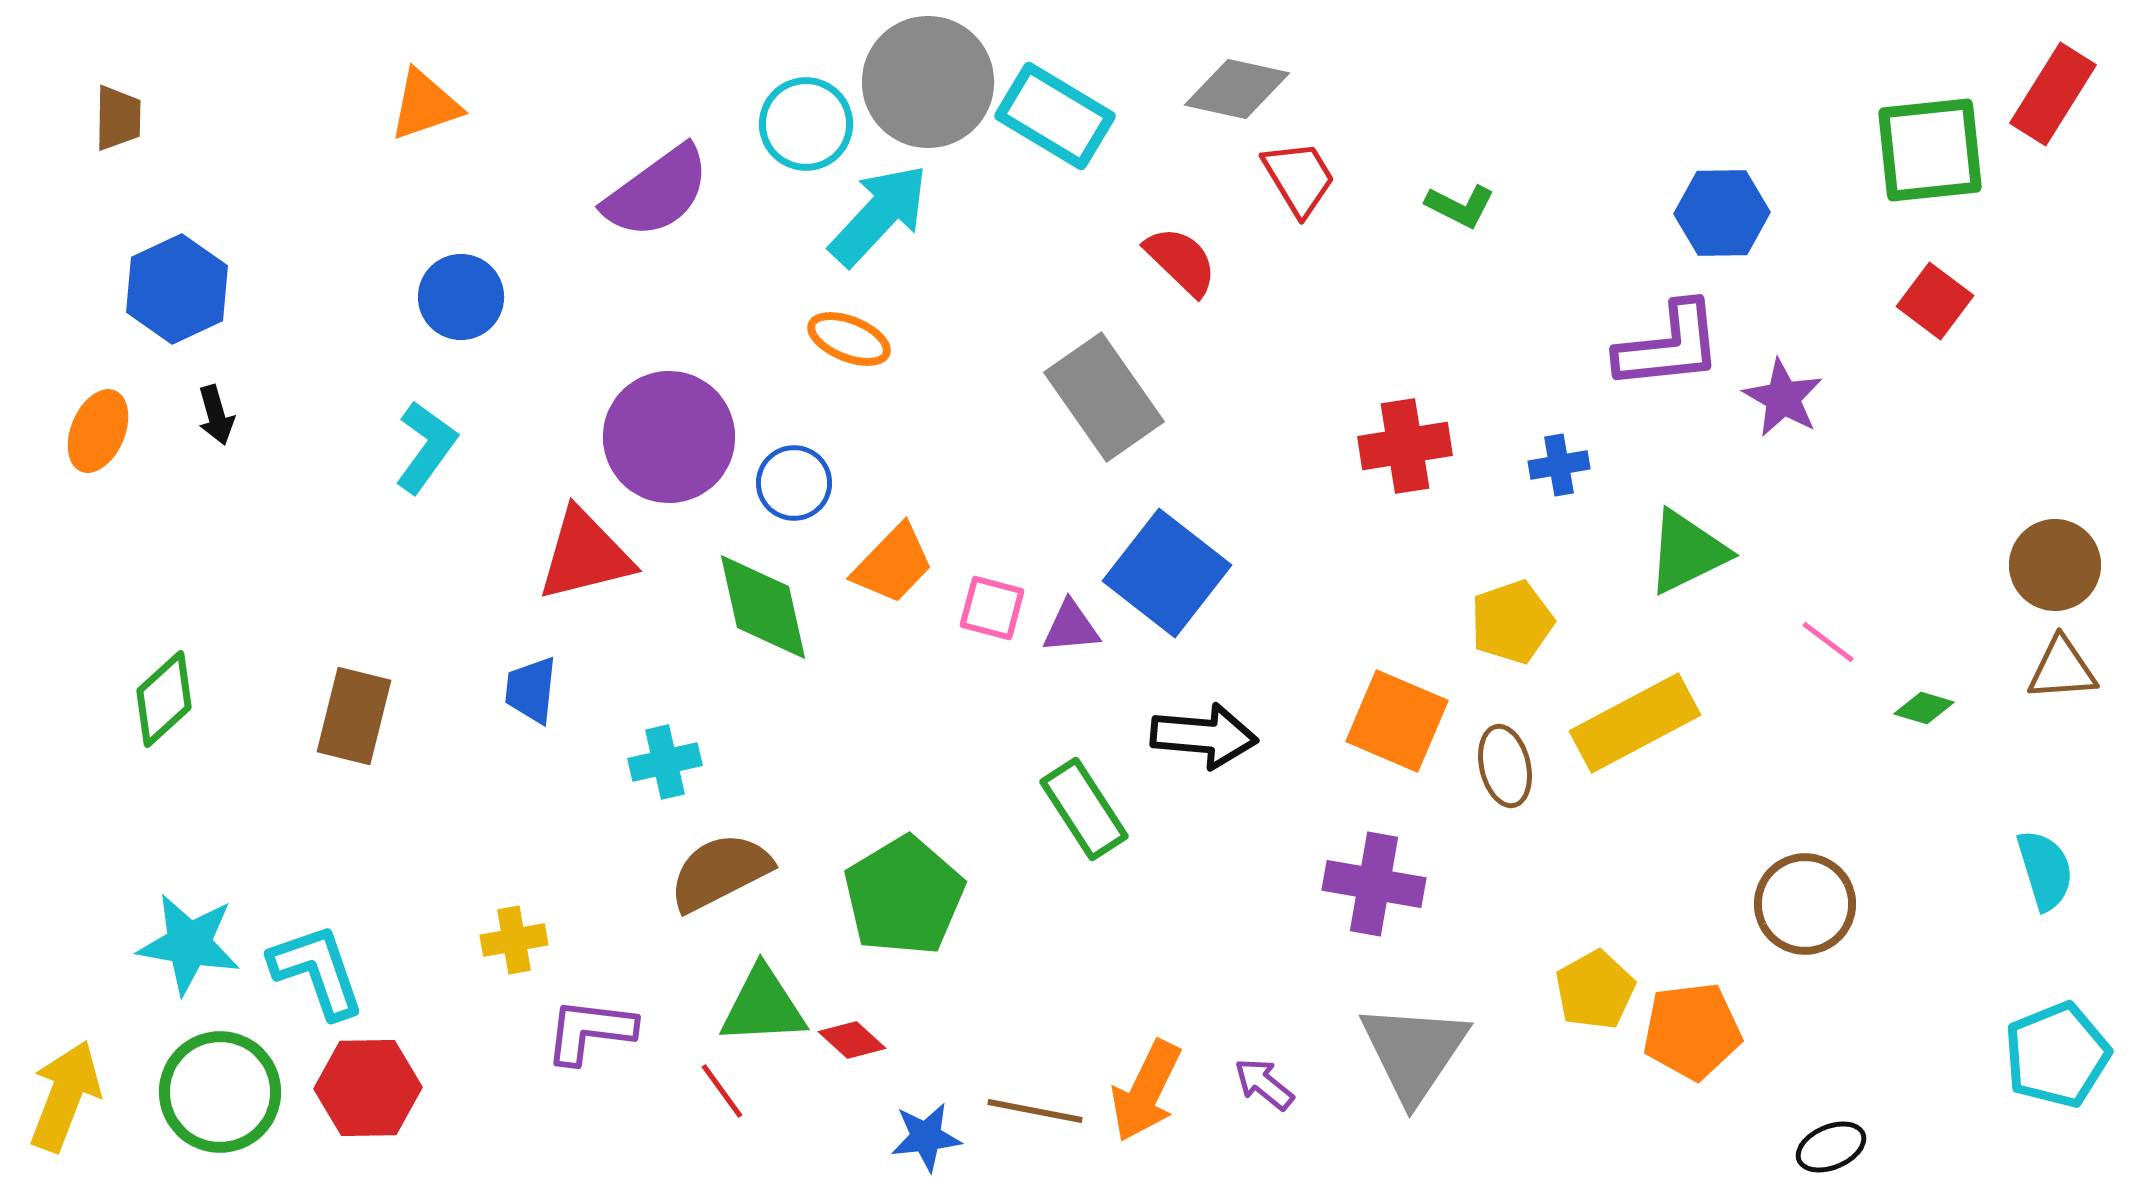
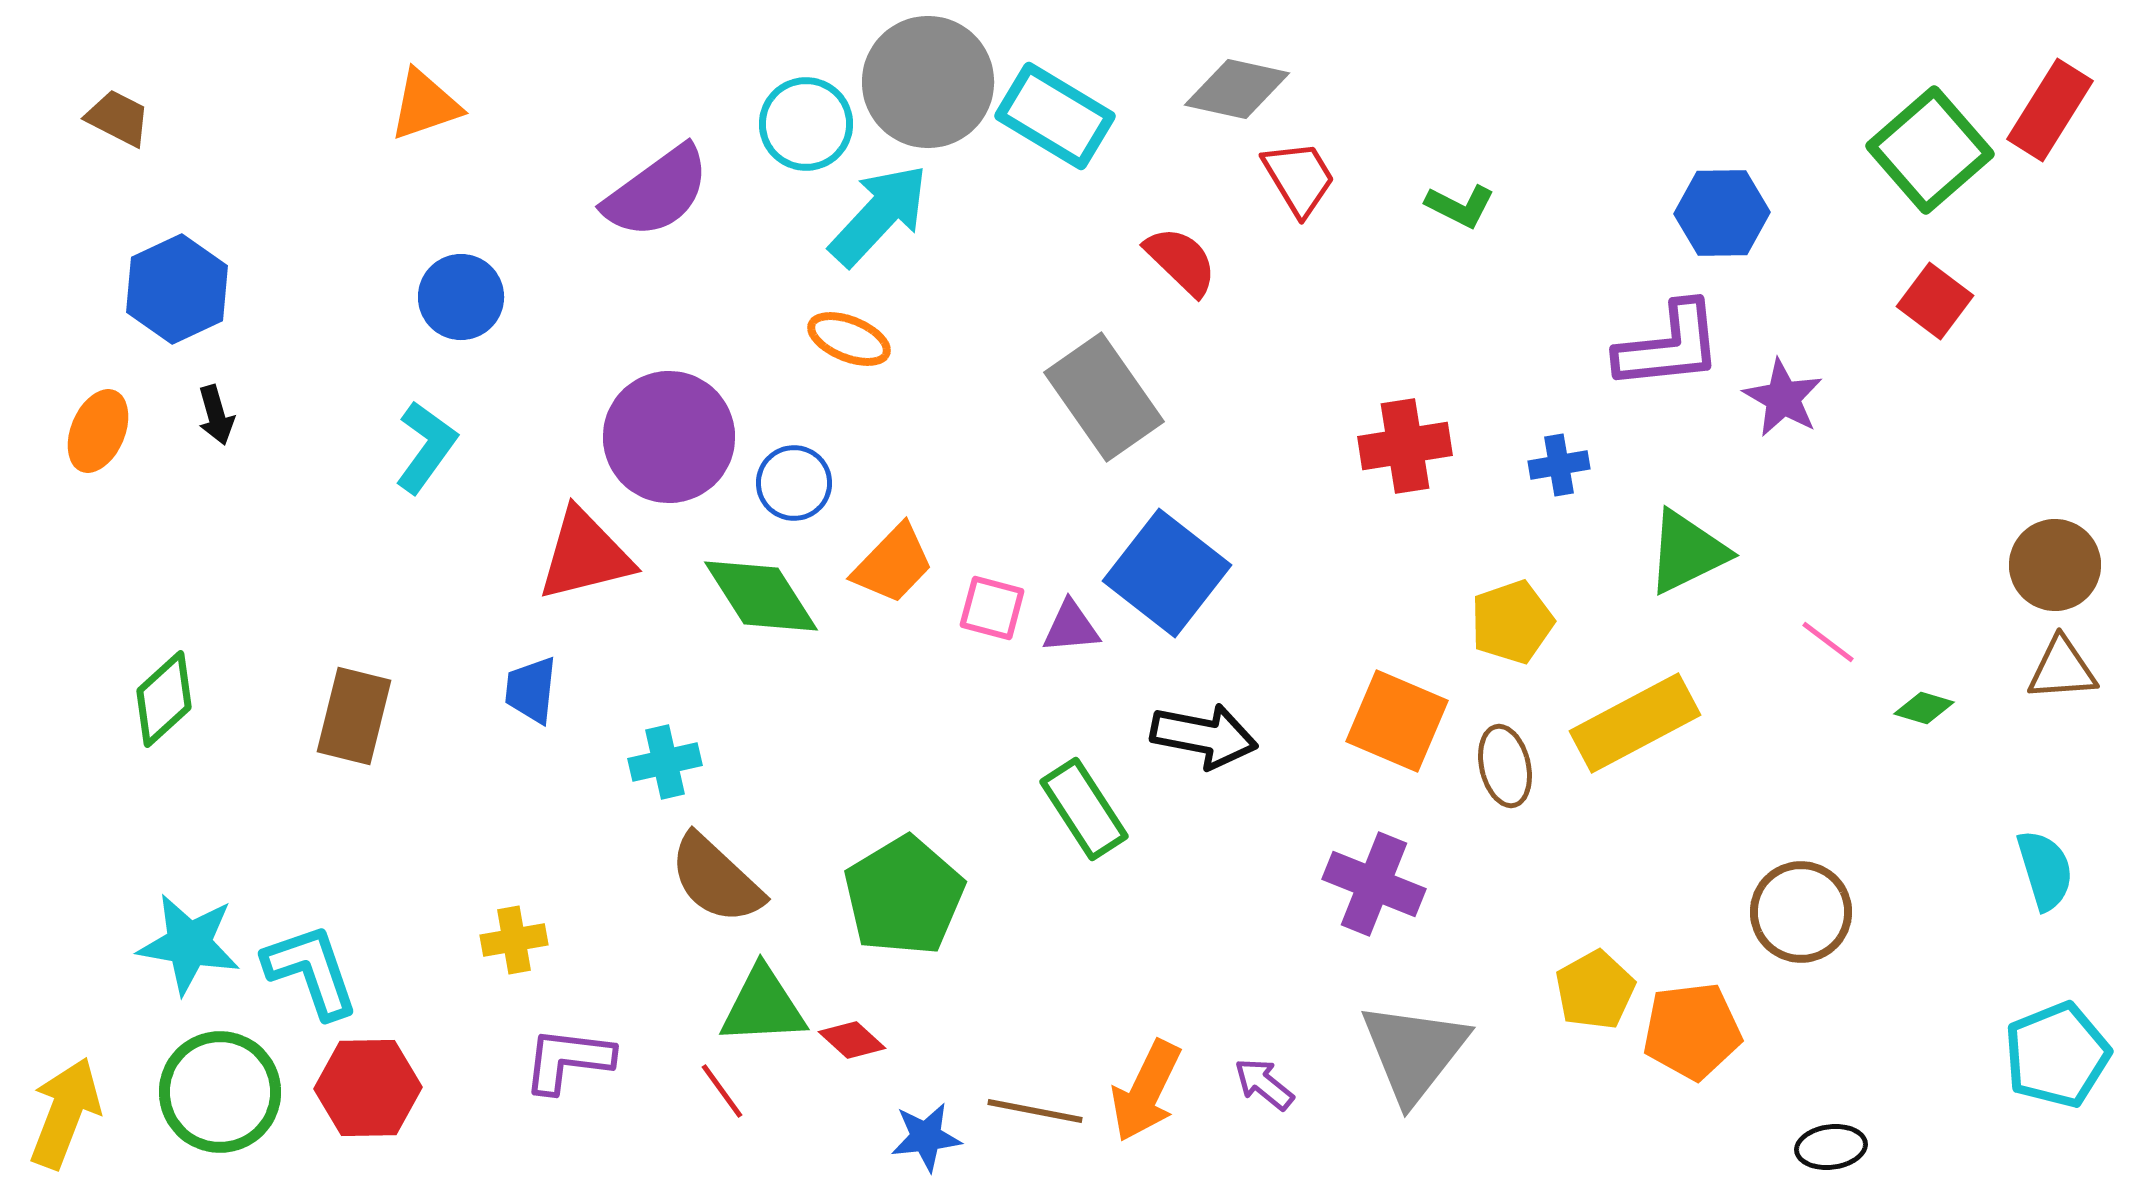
red rectangle at (2053, 94): moved 3 px left, 16 px down
brown trapezoid at (118, 118): rotated 64 degrees counterclockwise
green square at (1930, 150): rotated 35 degrees counterclockwise
green diamond at (763, 607): moved 2 px left, 11 px up; rotated 20 degrees counterclockwise
black arrow at (1204, 736): rotated 6 degrees clockwise
brown semicircle at (720, 872): moved 4 px left, 7 px down; rotated 110 degrees counterclockwise
purple cross at (1374, 884): rotated 12 degrees clockwise
brown circle at (1805, 904): moved 4 px left, 8 px down
cyan L-shape at (317, 971): moved 6 px left
purple L-shape at (590, 1031): moved 22 px left, 29 px down
gray triangle at (1414, 1052): rotated 4 degrees clockwise
yellow arrow at (65, 1096): moved 17 px down
black ellipse at (1831, 1147): rotated 16 degrees clockwise
